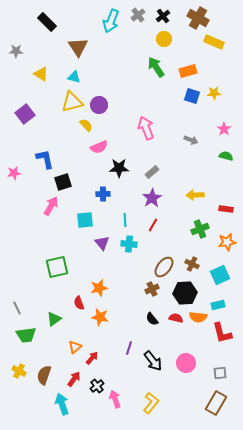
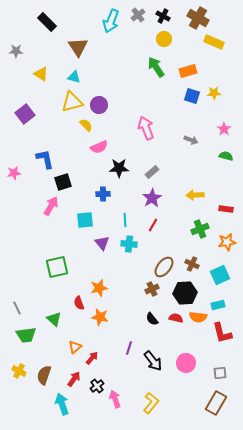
black cross at (163, 16): rotated 24 degrees counterclockwise
green triangle at (54, 319): rotated 42 degrees counterclockwise
